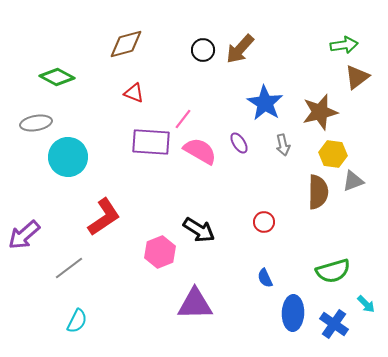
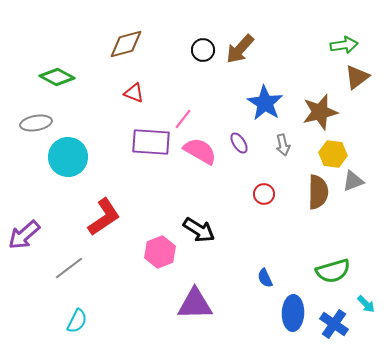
red circle: moved 28 px up
